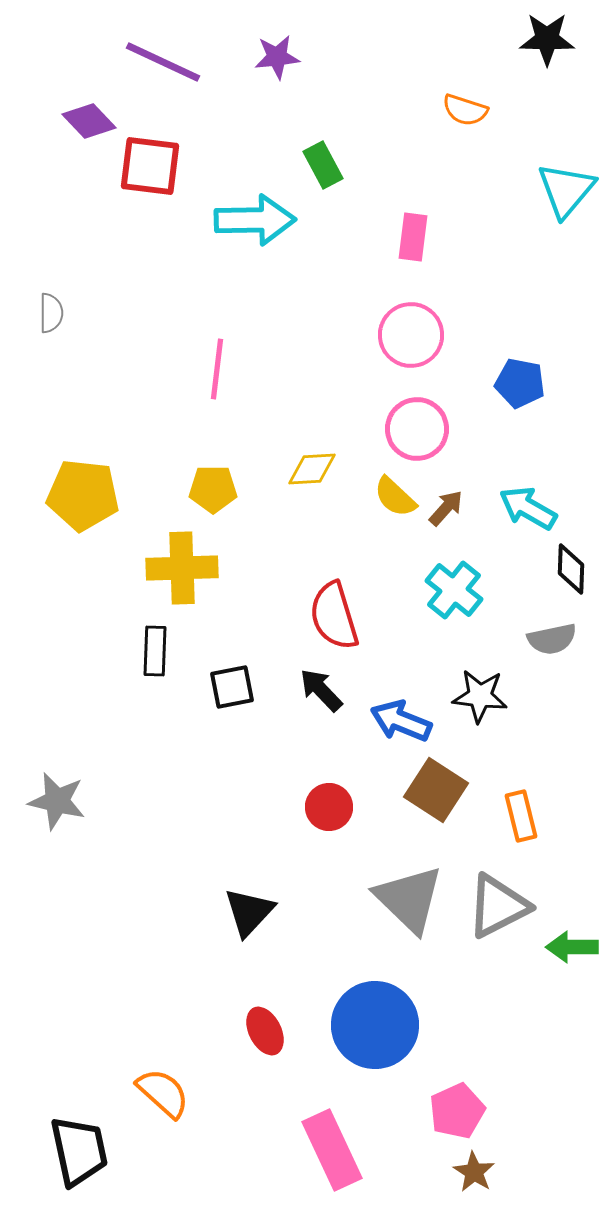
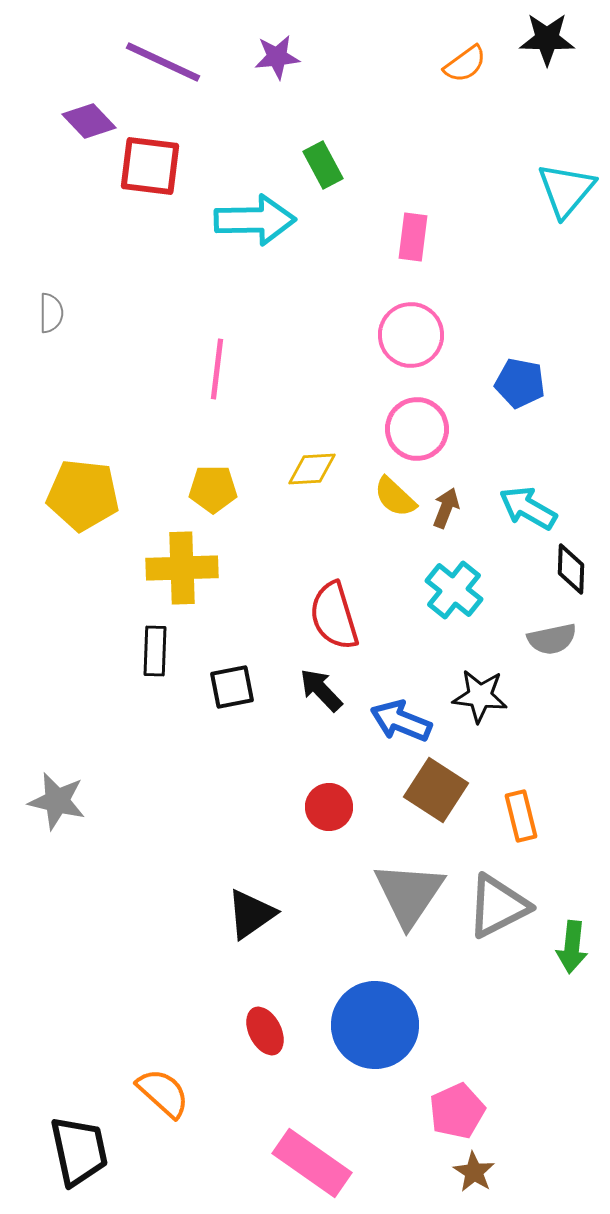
orange semicircle at (465, 110): moved 46 px up; rotated 54 degrees counterclockwise
brown arrow at (446, 508): rotated 21 degrees counterclockwise
gray triangle at (409, 899): moved 5 px up; rotated 20 degrees clockwise
black triangle at (249, 912): moved 2 px right, 2 px down; rotated 12 degrees clockwise
green arrow at (572, 947): rotated 84 degrees counterclockwise
pink rectangle at (332, 1150): moved 20 px left, 13 px down; rotated 30 degrees counterclockwise
